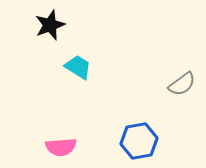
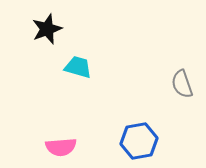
black star: moved 3 px left, 4 px down
cyan trapezoid: rotated 16 degrees counterclockwise
gray semicircle: rotated 108 degrees clockwise
